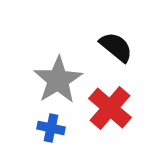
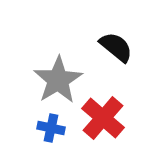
red cross: moved 7 px left, 10 px down
